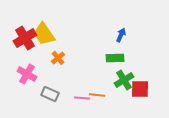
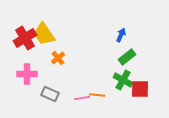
green rectangle: moved 12 px right, 1 px up; rotated 36 degrees counterclockwise
pink cross: rotated 30 degrees counterclockwise
green cross: moved 1 px left; rotated 30 degrees counterclockwise
pink line: rotated 14 degrees counterclockwise
